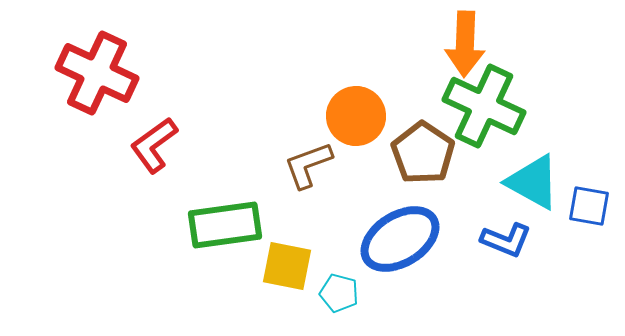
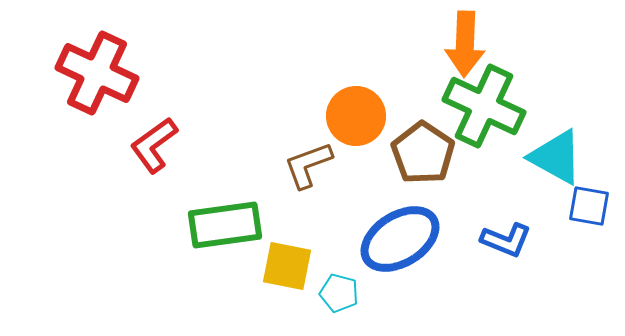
cyan triangle: moved 23 px right, 25 px up
